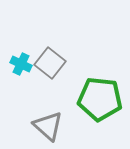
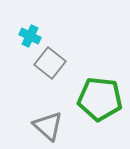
cyan cross: moved 9 px right, 28 px up
